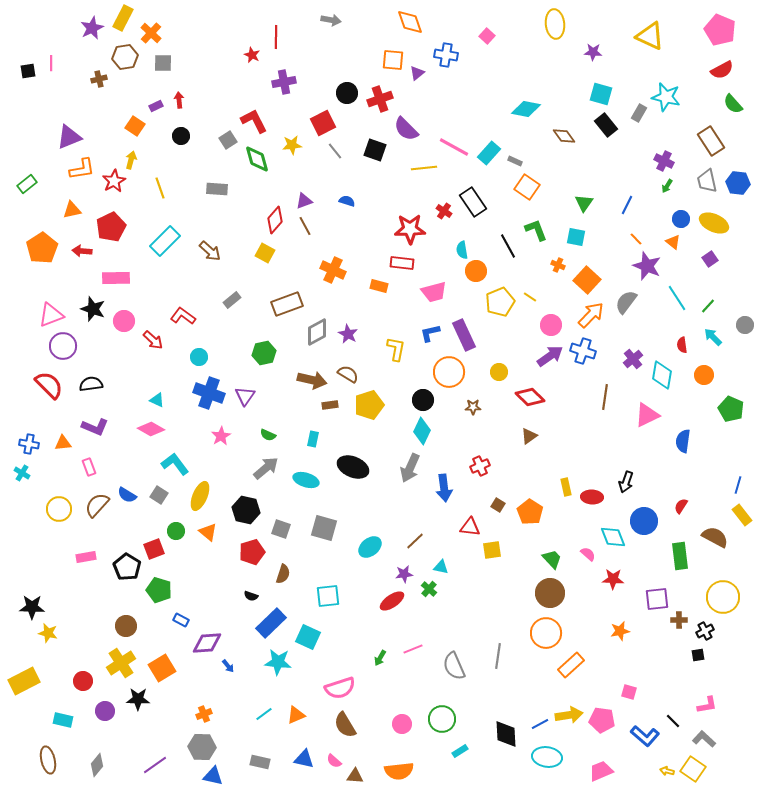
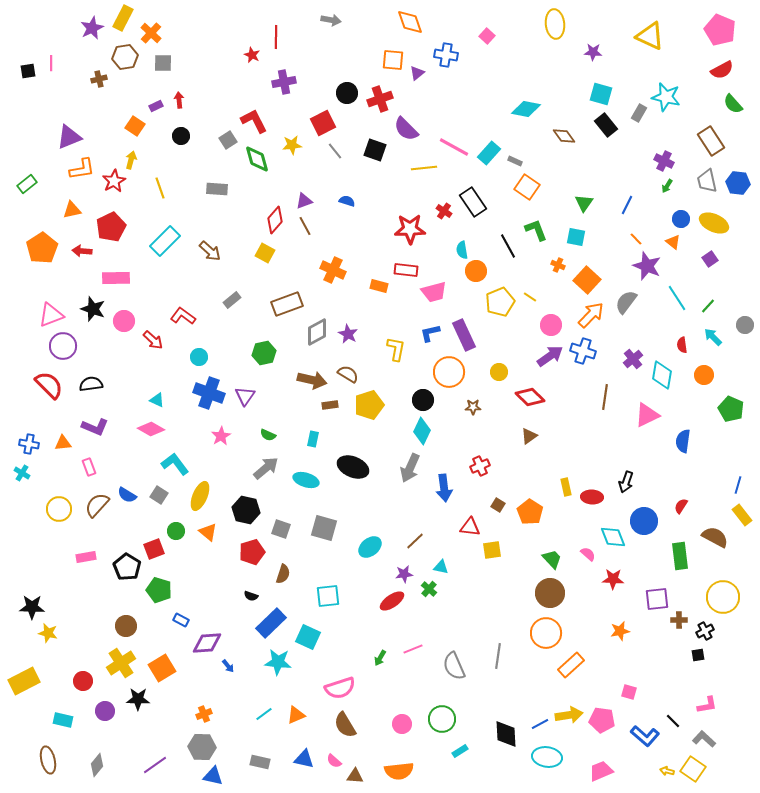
red rectangle at (402, 263): moved 4 px right, 7 px down
